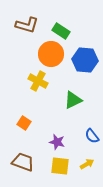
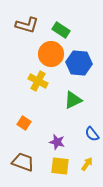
green rectangle: moved 1 px up
blue hexagon: moved 6 px left, 3 px down
blue semicircle: moved 2 px up
yellow arrow: rotated 24 degrees counterclockwise
